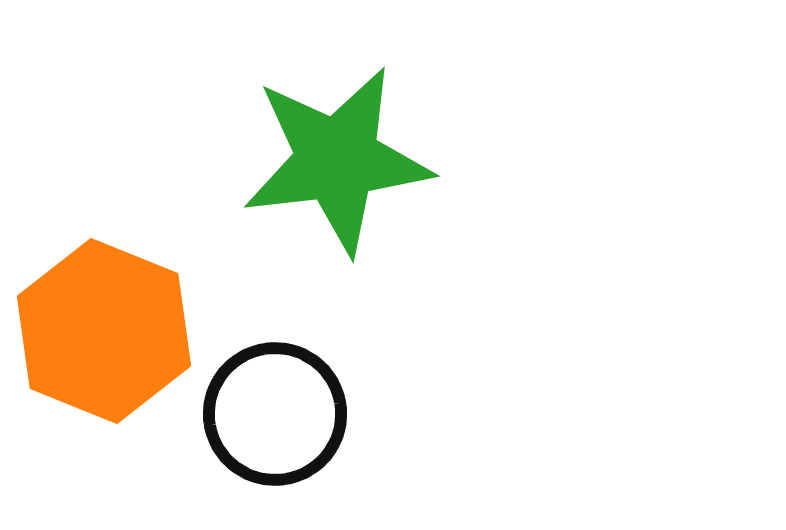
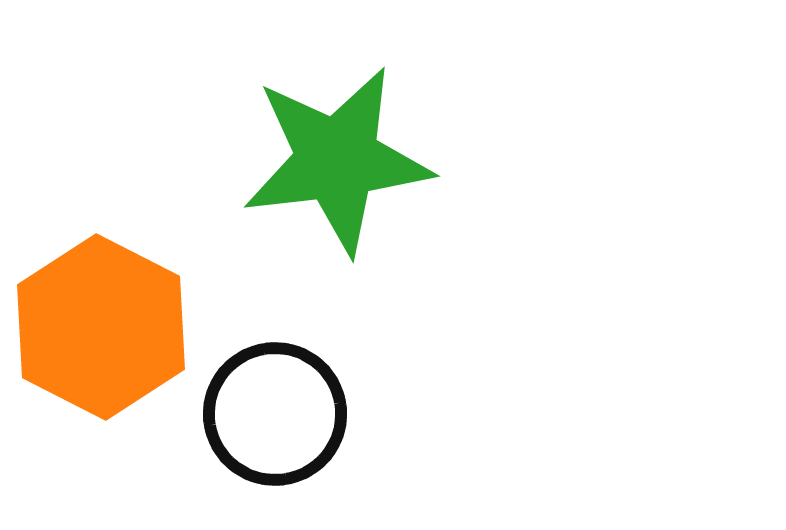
orange hexagon: moved 3 px left, 4 px up; rotated 5 degrees clockwise
